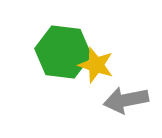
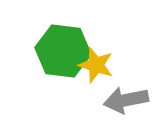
green hexagon: moved 1 px up
